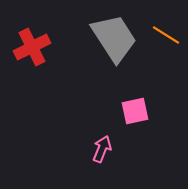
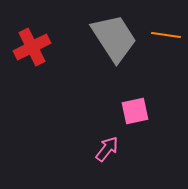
orange line: rotated 24 degrees counterclockwise
pink arrow: moved 5 px right; rotated 16 degrees clockwise
